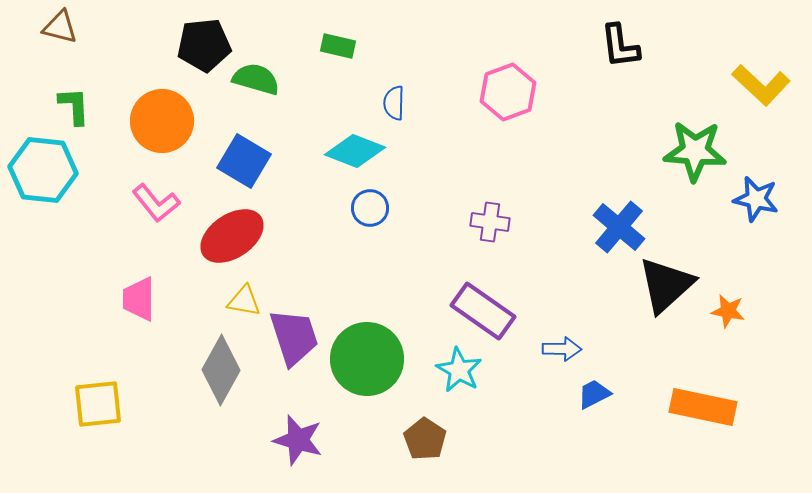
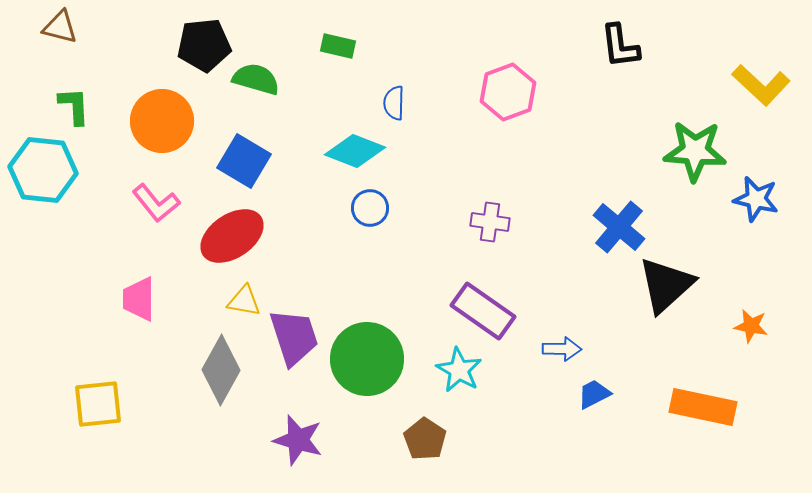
orange star: moved 23 px right, 15 px down
